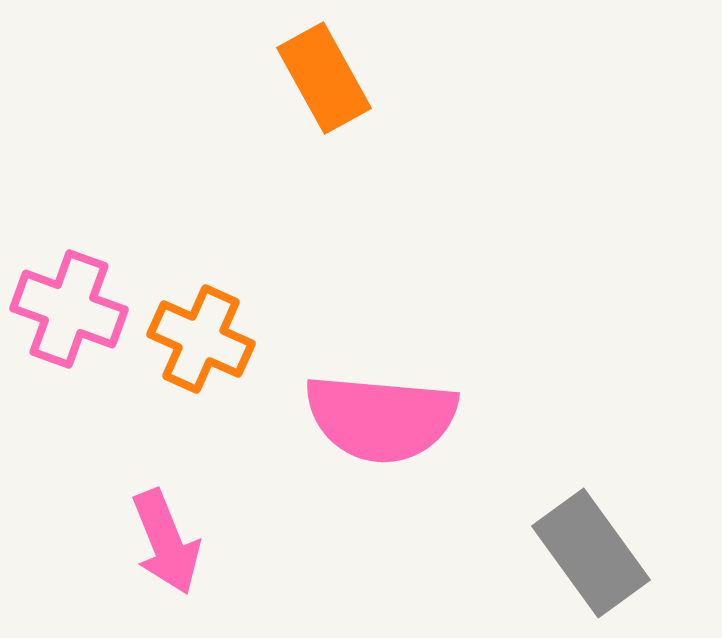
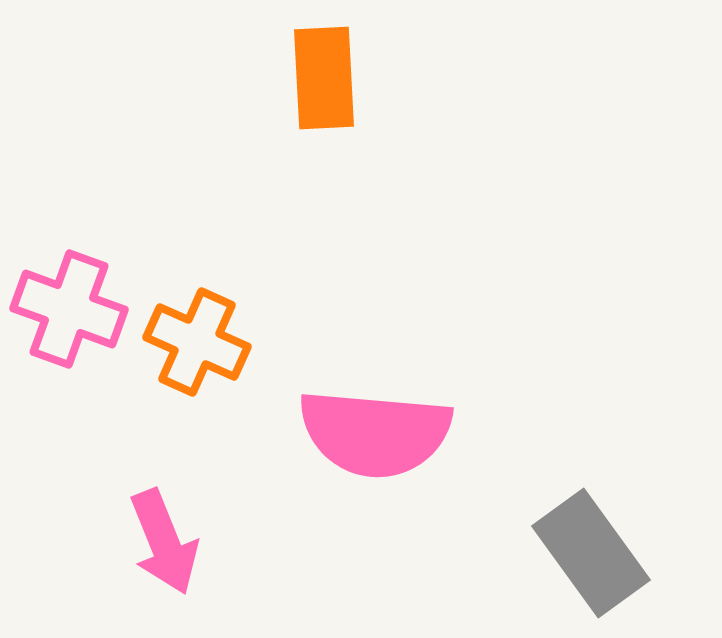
orange rectangle: rotated 26 degrees clockwise
orange cross: moved 4 px left, 3 px down
pink semicircle: moved 6 px left, 15 px down
pink arrow: moved 2 px left
